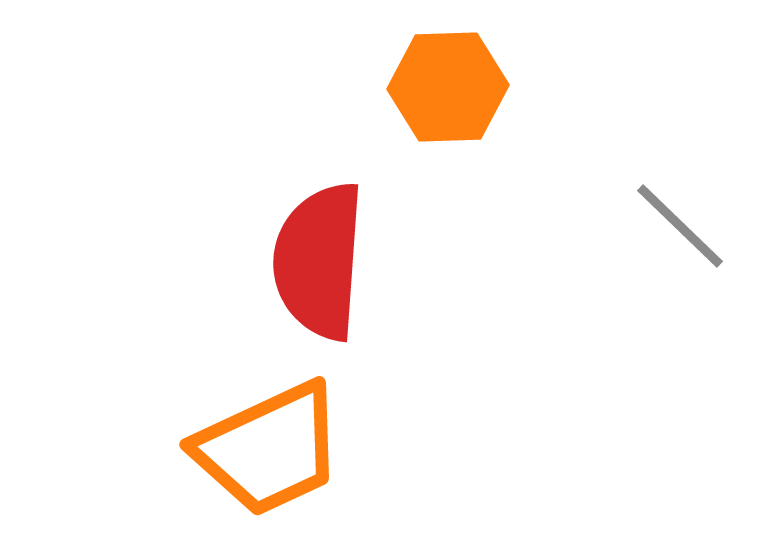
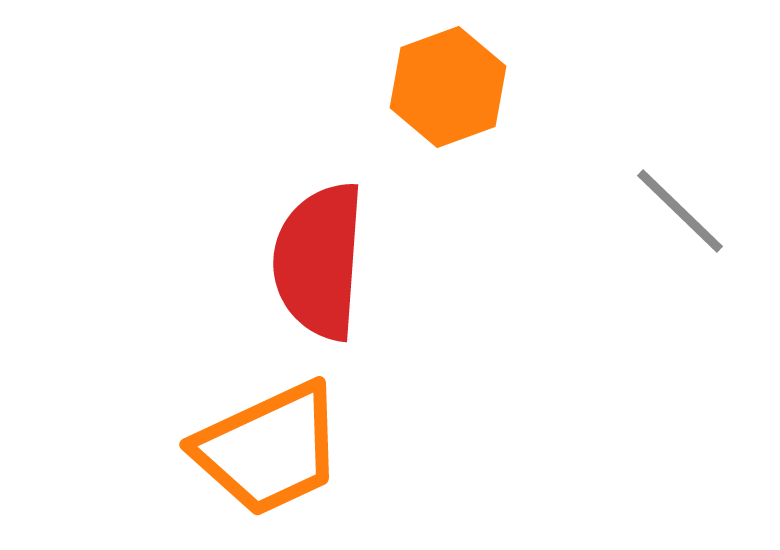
orange hexagon: rotated 18 degrees counterclockwise
gray line: moved 15 px up
